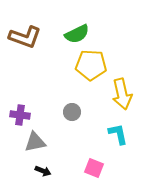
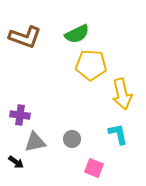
gray circle: moved 27 px down
black arrow: moved 27 px left, 9 px up; rotated 14 degrees clockwise
